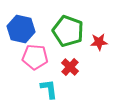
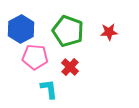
blue hexagon: rotated 20 degrees clockwise
red star: moved 10 px right, 10 px up
